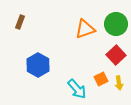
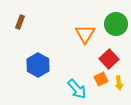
orange triangle: moved 5 px down; rotated 40 degrees counterclockwise
red square: moved 7 px left, 4 px down
